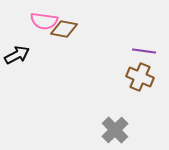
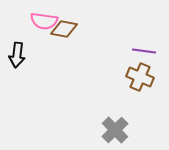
black arrow: rotated 125 degrees clockwise
